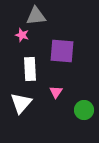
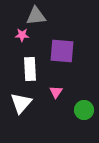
pink star: rotated 16 degrees counterclockwise
